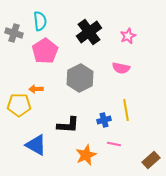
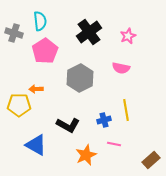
black L-shape: rotated 25 degrees clockwise
